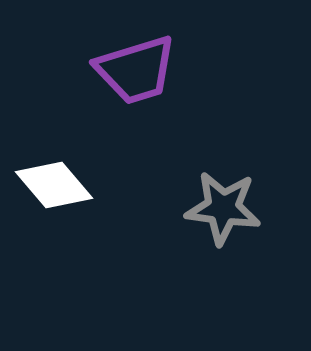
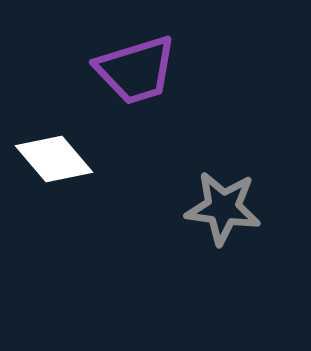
white diamond: moved 26 px up
